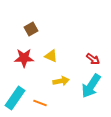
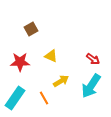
red star: moved 4 px left, 4 px down
yellow arrow: rotated 21 degrees counterclockwise
orange line: moved 4 px right, 5 px up; rotated 40 degrees clockwise
